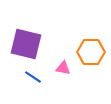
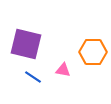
orange hexagon: moved 2 px right
pink triangle: moved 2 px down
